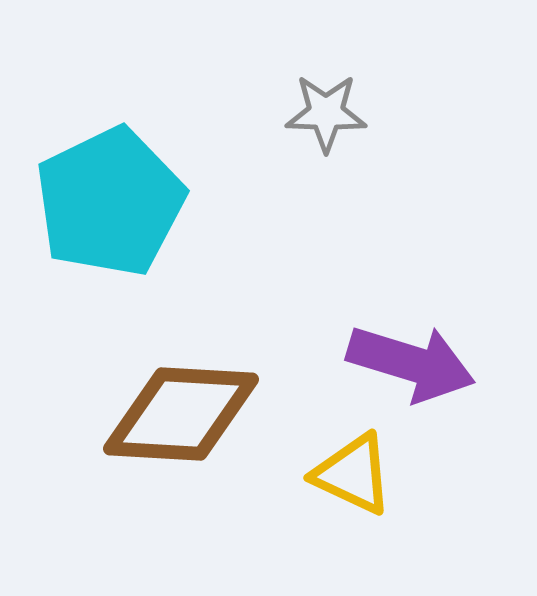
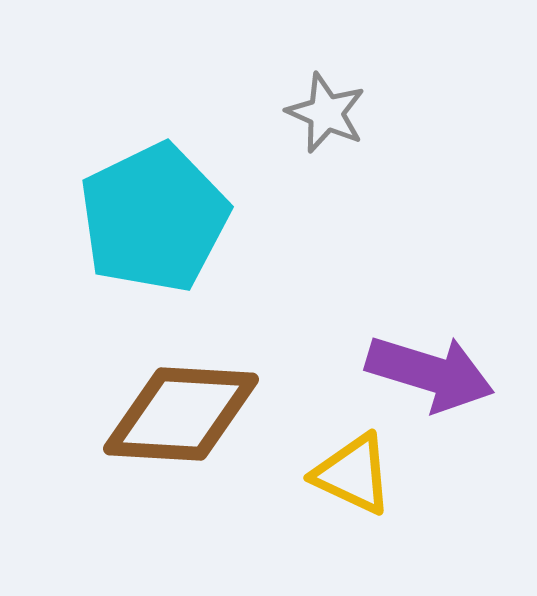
gray star: rotated 22 degrees clockwise
cyan pentagon: moved 44 px right, 16 px down
purple arrow: moved 19 px right, 10 px down
